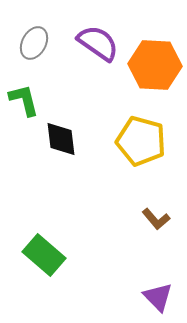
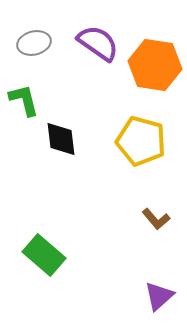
gray ellipse: rotated 48 degrees clockwise
orange hexagon: rotated 6 degrees clockwise
purple triangle: moved 1 px right, 1 px up; rotated 32 degrees clockwise
